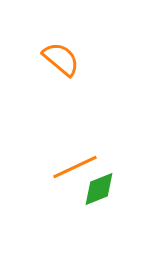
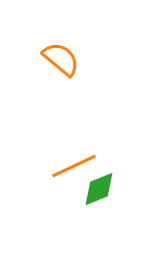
orange line: moved 1 px left, 1 px up
